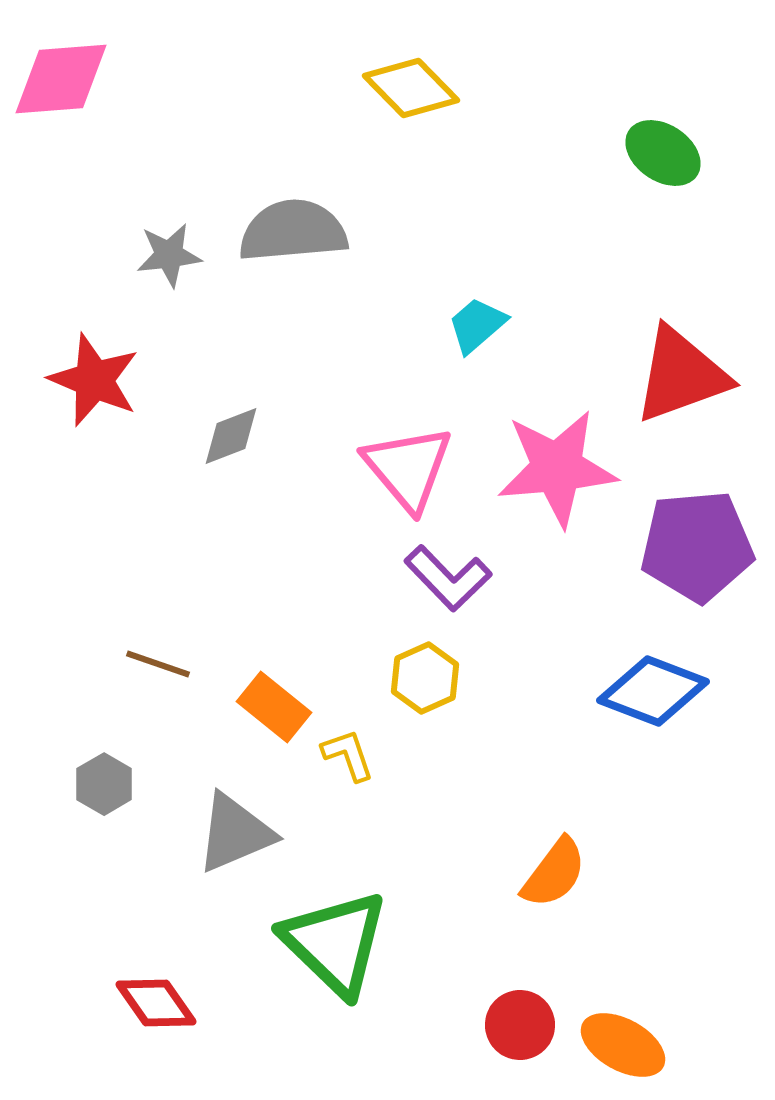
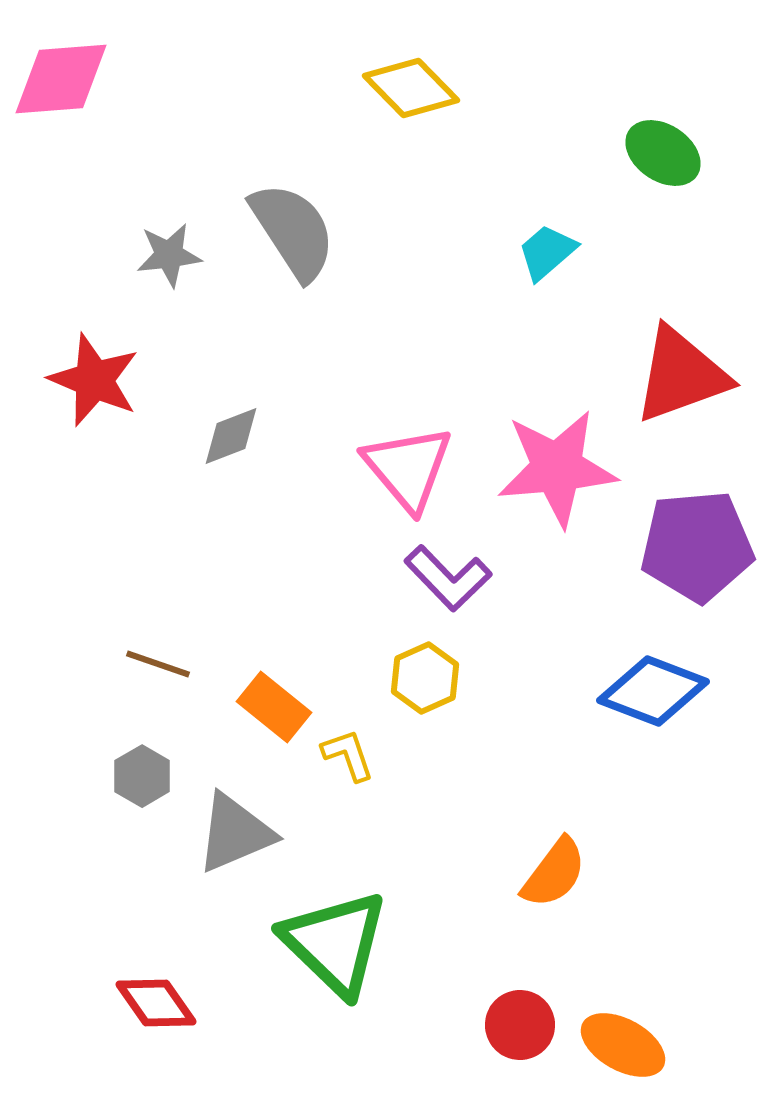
gray semicircle: rotated 62 degrees clockwise
cyan trapezoid: moved 70 px right, 73 px up
gray hexagon: moved 38 px right, 8 px up
